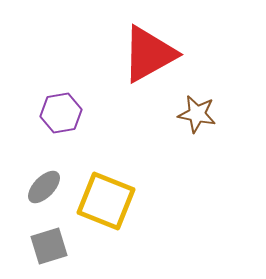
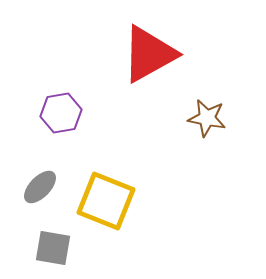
brown star: moved 10 px right, 4 px down
gray ellipse: moved 4 px left
gray square: moved 4 px right, 2 px down; rotated 27 degrees clockwise
